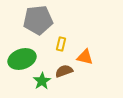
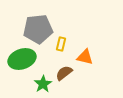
gray pentagon: moved 9 px down
brown semicircle: moved 2 px down; rotated 18 degrees counterclockwise
green star: moved 1 px right, 3 px down
